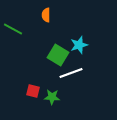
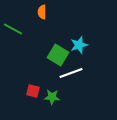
orange semicircle: moved 4 px left, 3 px up
